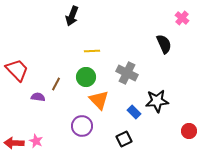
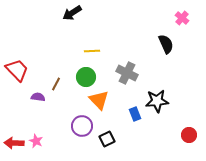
black arrow: moved 3 px up; rotated 36 degrees clockwise
black semicircle: moved 2 px right
blue rectangle: moved 1 px right, 2 px down; rotated 24 degrees clockwise
red circle: moved 4 px down
black square: moved 17 px left
